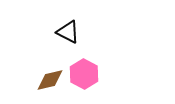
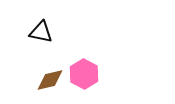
black triangle: moved 27 px left; rotated 15 degrees counterclockwise
